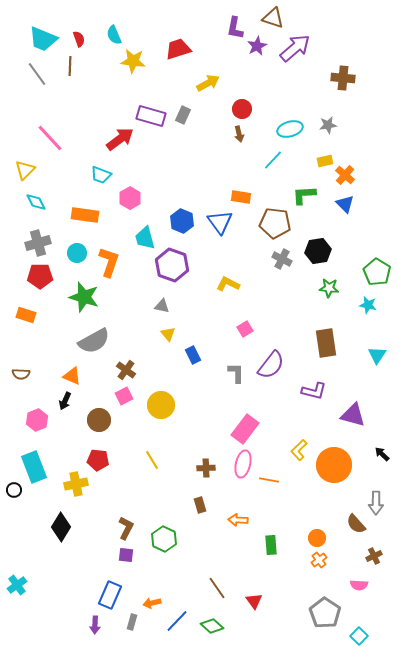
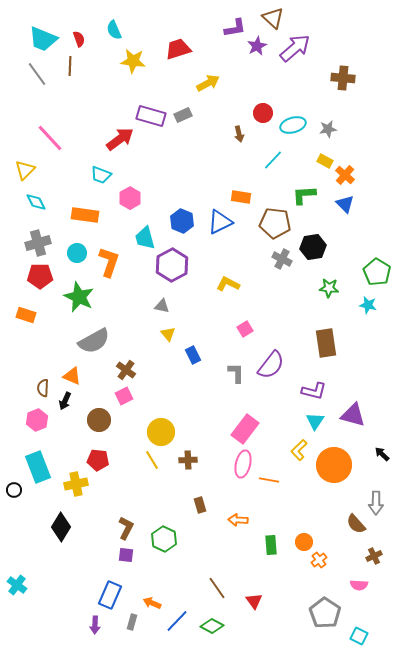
brown triangle at (273, 18): rotated 25 degrees clockwise
purple L-shape at (235, 28): rotated 110 degrees counterclockwise
cyan semicircle at (114, 35): moved 5 px up
red circle at (242, 109): moved 21 px right, 4 px down
gray rectangle at (183, 115): rotated 42 degrees clockwise
gray star at (328, 125): moved 4 px down
cyan ellipse at (290, 129): moved 3 px right, 4 px up
yellow rectangle at (325, 161): rotated 42 degrees clockwise
blue triangle at (220, 222): rotated 40 degrees clockwise
black hexagon at (318, 251): moved 5 px left, 4 px up
purple hexagon at (172, 265): rotated 12 degrees clockwise
green star at (84, 297): moved 5 px left; rotated 8 degrees clockwise
cyan triangle at (377, 355): moved 62 px left, 66 px down
brown semicircle at (21, 374): moved 22 px right, 14 px down; rotated 90 degrees clockwise
yellow circle at (161, 405): moved 27 px down
cyan rectangle at (34, 467): moved 4 px right
brown cross at (206, 468): moved 18 px left, 8 px up
orange circle at (317, 538): moved 13 px left, 4 px down
cyan cross at (17, 585): rotated 18 degrees counterclockwise
orange arrow at (152, 603): rotated 36 degrees clockwise
green diamond at (212, 626): rotated 15 degrees counterclockwise
cyan square at (359, 636): rotated 18 degrees counterclockwise
